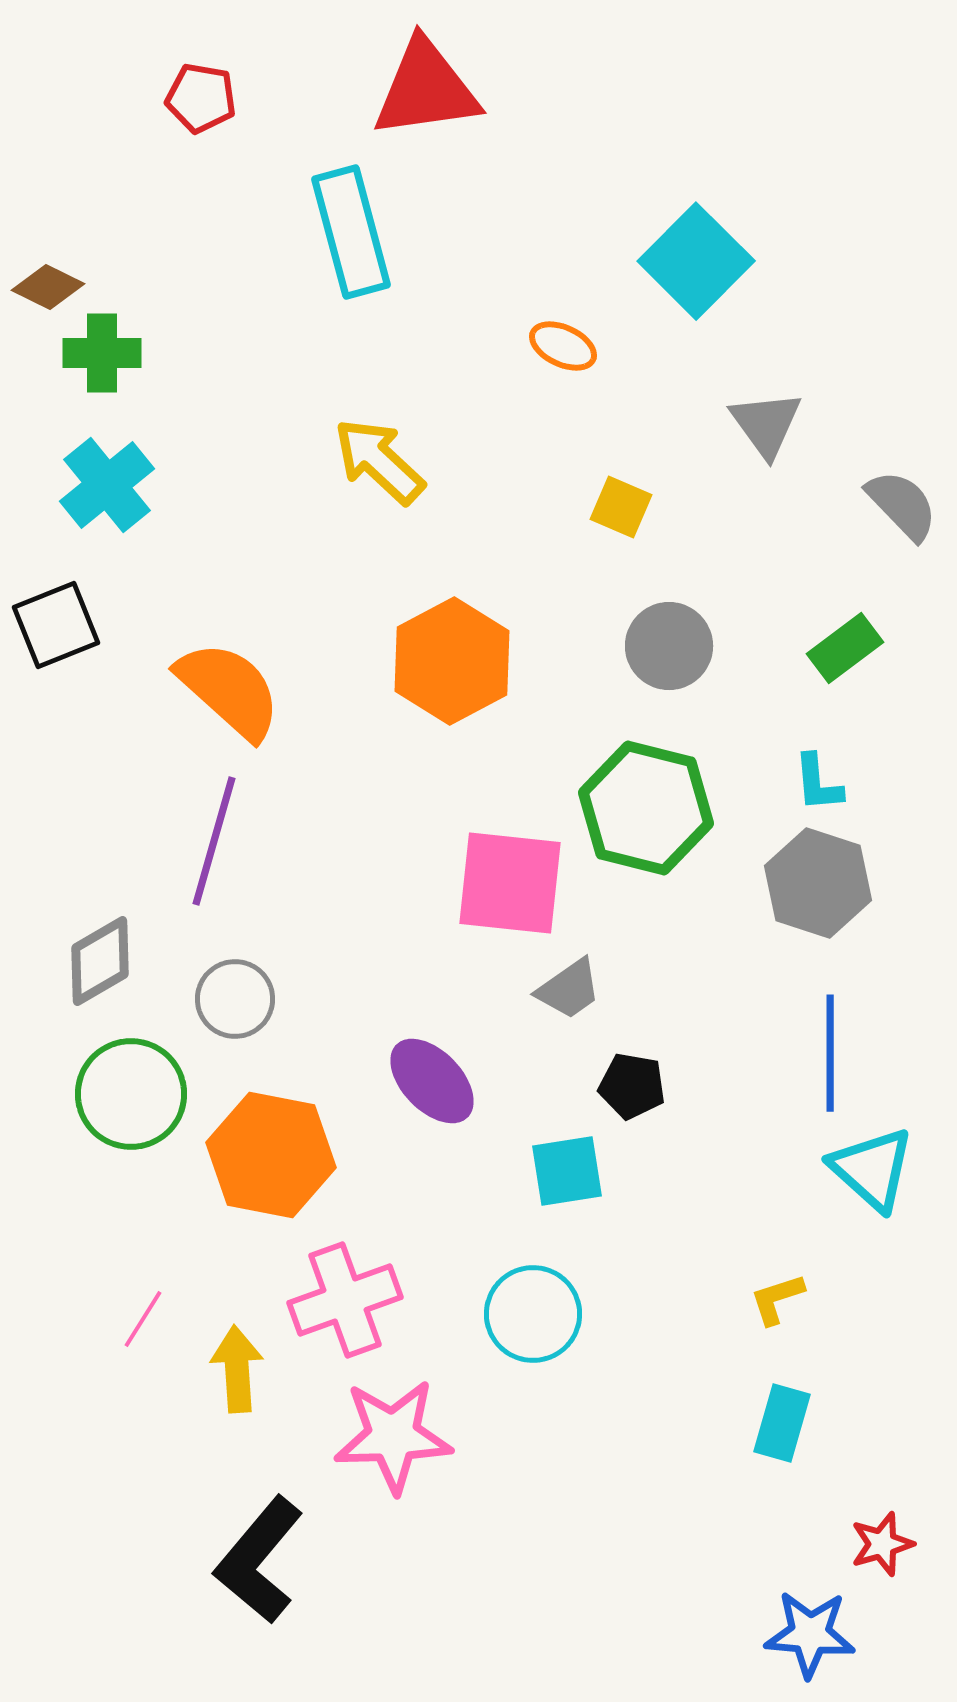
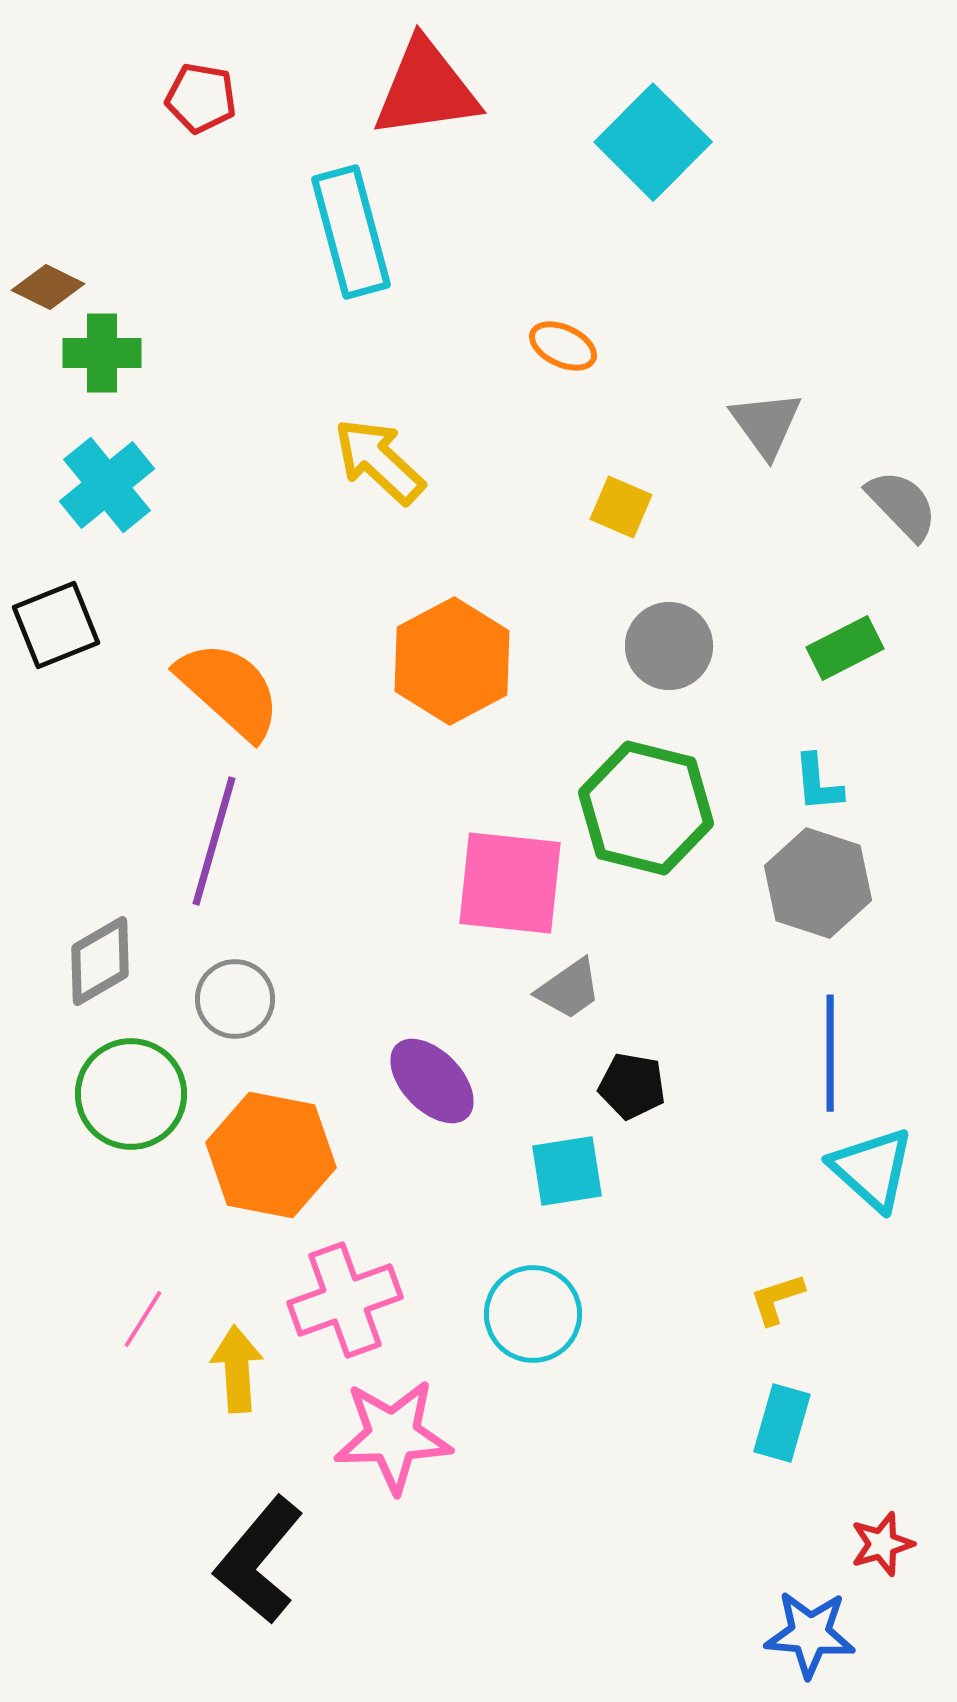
cyan square at (696, 261): moved 43 px left, 119 px up
green rectangle at (845, 648): rotated 10 degrees clockwise
